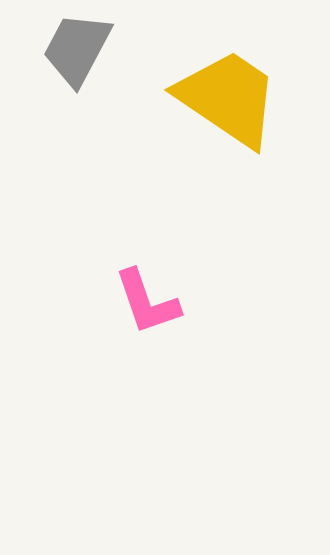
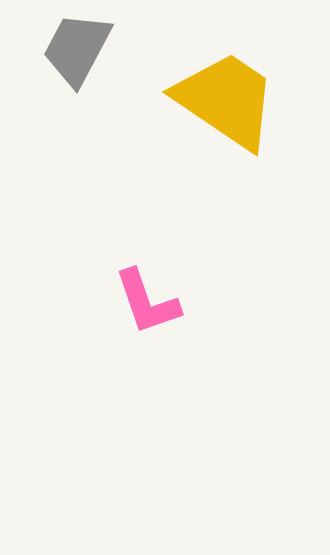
yellow trapezoid: moved 2 px left, 2 px down
